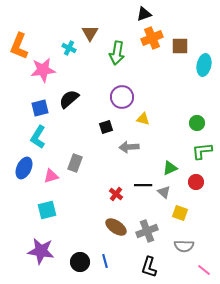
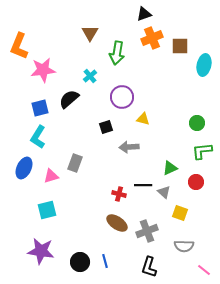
cyan cross: moved 21 px right, 28 px down; rotated 24 degrees clockwise
red cross: moved 3 px right; rotated 24 degrees counterclockwise
brown ellipse: moved 1 px right, 4 px up
